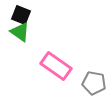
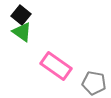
black square: rotated 18 degrees clockwise
green triangle: moved 2 px right
